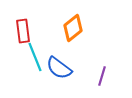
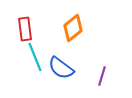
red rectangle: moved 2 px right, 2 px up
blue semicircle: moved 2 px right
